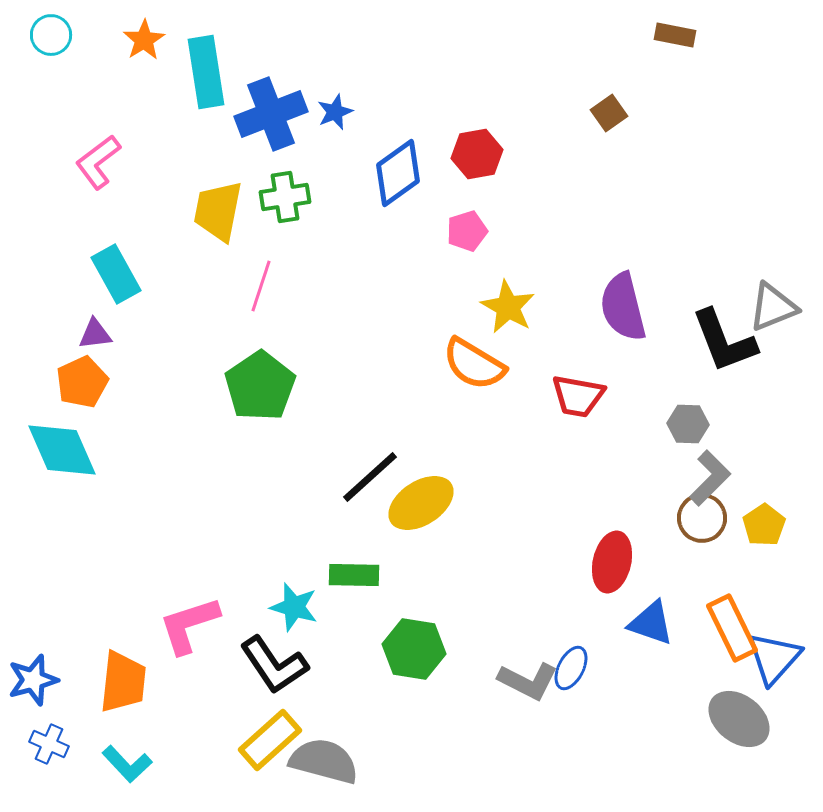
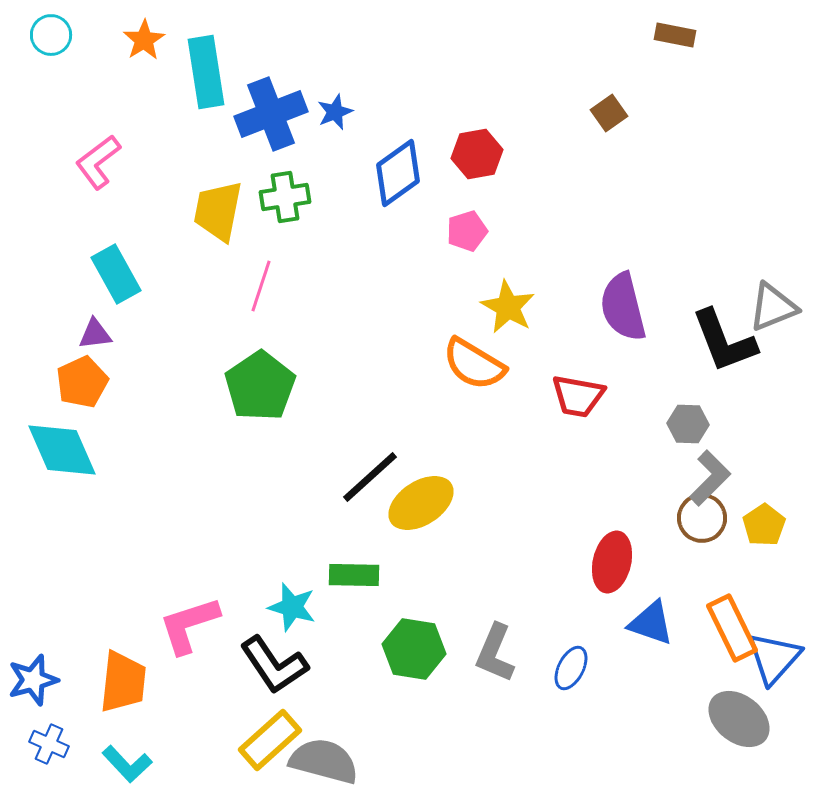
cyan star at (294, 607): moved 2 px left
gray L-shape at (528, 681): moved 33 px left, 28 px up; rotated 86 degrees clockwise
